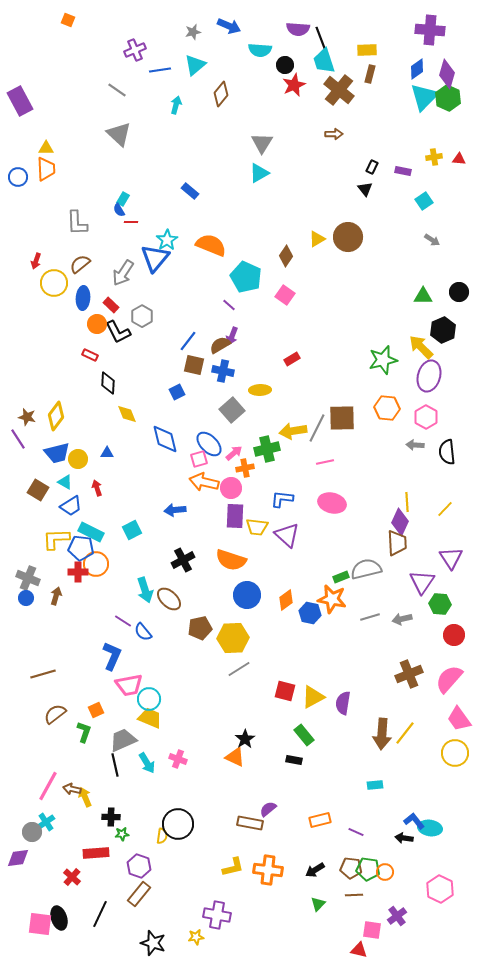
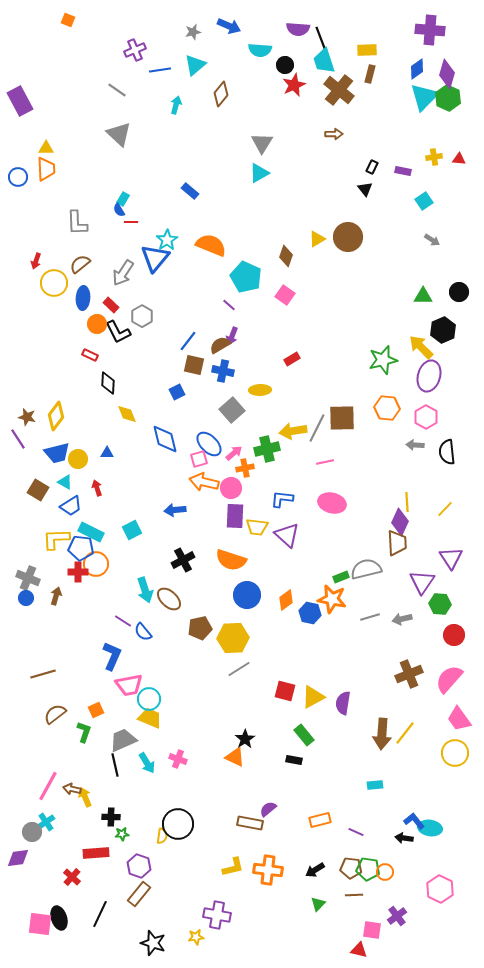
brown diamond at (286, 256): rotated 15 degrees counterclockwise
